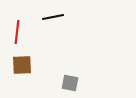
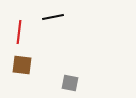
red line: moved 2 px right
brown square: rotated 10 degrees clockwise
